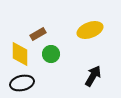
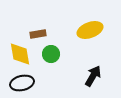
brown rectangle: rotated 21 degrees clockwise
yellow diamond: rotated 10 degrees counterclockwise
